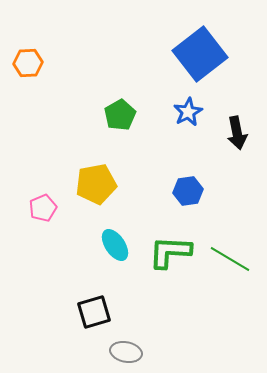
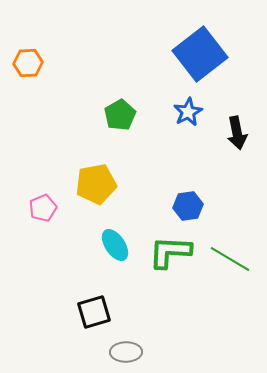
blue hexagon: moved 15 px down
gray ellipse: rotated 12 degrees counterclockwise
